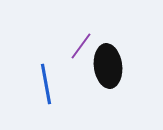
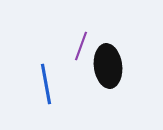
purple line: rotated 16 degrees counterclockwise
